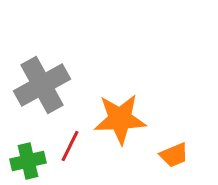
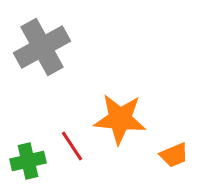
gray cross: moved 38 px up
orange star: rotated 8 degrees clockwise
red line: moved 2 px right; rotated 60 degrees counterclockwise
